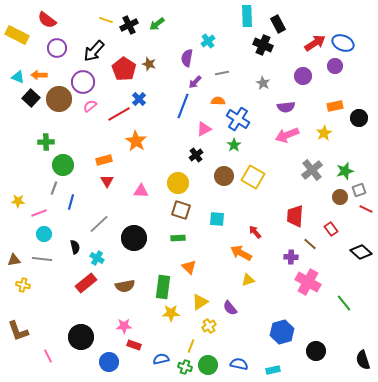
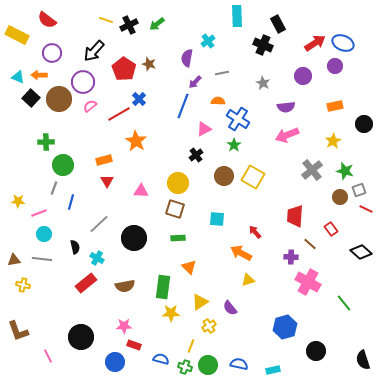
cyan rectangle at (247, 16): moved 10 px left
purple circle at (57, 48): moved 5 px left, 5 px down
black circle at (359, 118): moved 5 px right, 6 px down
yellow star at (324, 133): moved 9 px right, 8 px down
green star at (345, 171): rotated 30 degrees clockwise
brown square at (181, 210): moved 6 px left, 1 px up
blue hexagon at (282, 332): moved 3 px right, 5 px up
blue semicircle at (161, 359): rotated 28 degrees clockwise
blue circle at (109, 362): moved 6 px right
